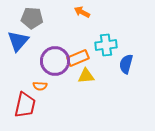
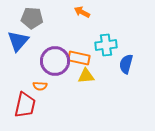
orange rectangle: moved 1 px right; rotated 35 degrees clockwise
